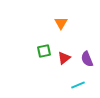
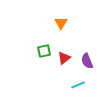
purple semicircle: moved 2 px down
